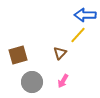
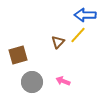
brown triangle: moved 2 px left, 11 px up
pink arrow: rotated 80 degrees clockwise
